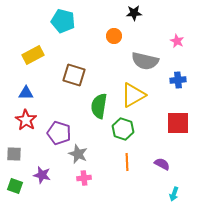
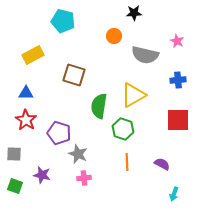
gray semicircle: moved 6 px up
red square: moved 3 px up
